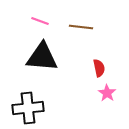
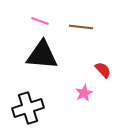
black triangle: moved 2 px up
red semicircle: moved 4 px right, 2 px down; rotated 30 degrees counterclockwise
pink star: moved 23 px left; rotated 12 degrees clockwise
black cross: rotated 12 degrees counterclockwise
